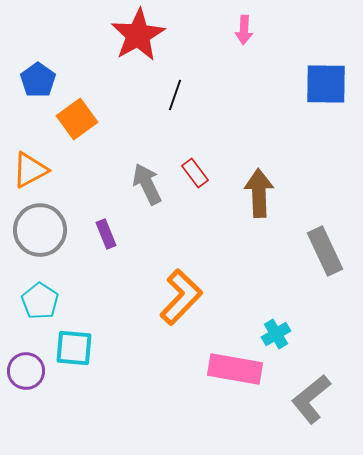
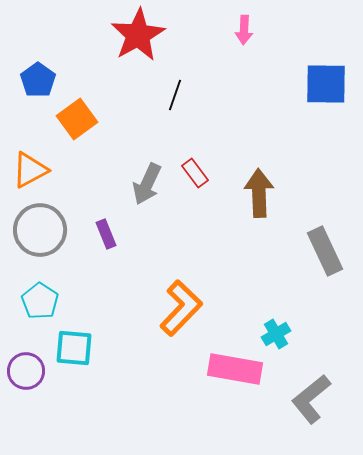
gray arrow: rotated 129 degrees counterclockwise
orange L-shape: moved 11 px down
